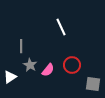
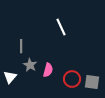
red circle: moved 14 px down
pink semicircle: rotated 24 degrees counterclockwise
white triangle: rotated 16 degrees counterclockwise
gray square: moved 1 px left, 2 px up
